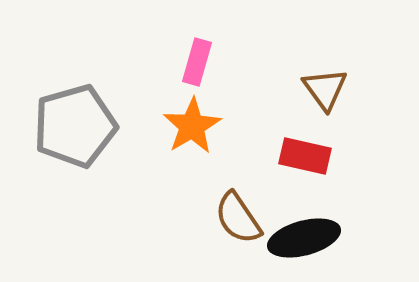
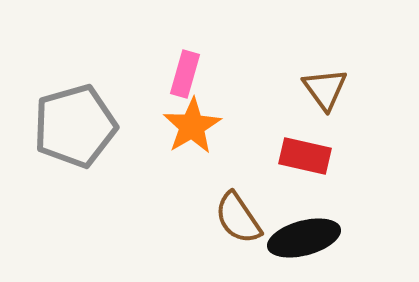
pink rectangle: moved 12 px left, 12 px down
